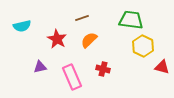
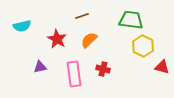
brown line: moved 2 px up
pink rectangle: moved 2 px right, 3 px up; rotated 15 degrees clockwise
